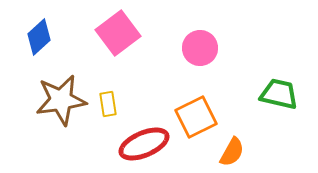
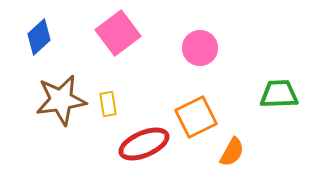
green trapezoid: rotated 15 degrees counterclockwise
